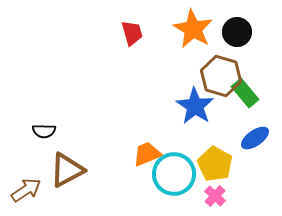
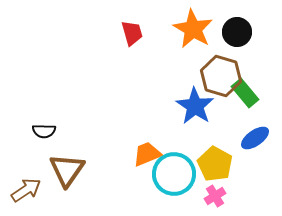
brown triangle: rotated 27 degrees counterclockwise
pink cross: rotated 15 degrees clockwise
